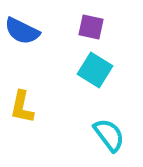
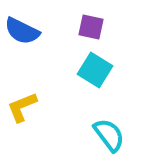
yellow L-shape: rotated 56 degrees clockwise
